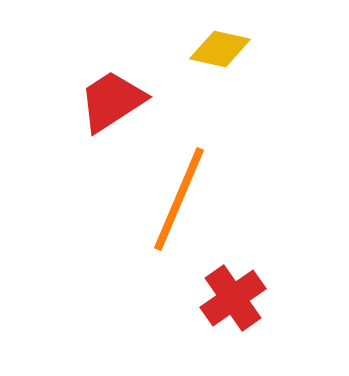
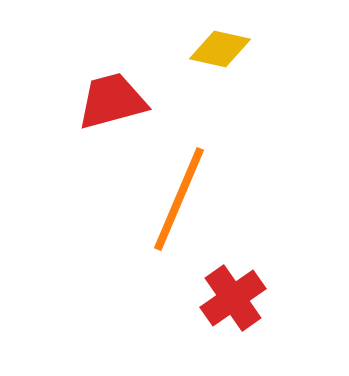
red trapezoid: rotated 18 degrees clockwise
